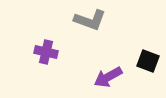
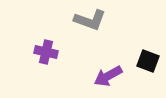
purple arrow: moved 1 px up
